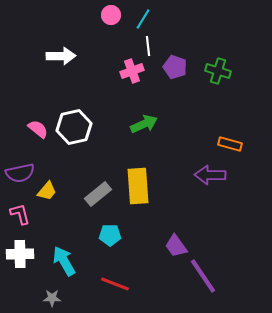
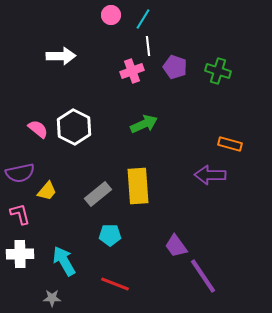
white hexagon: rotated 20 degrees counterclockwise
